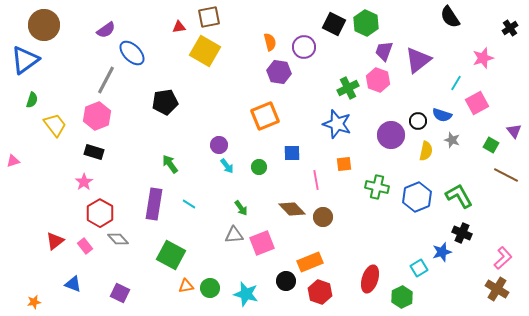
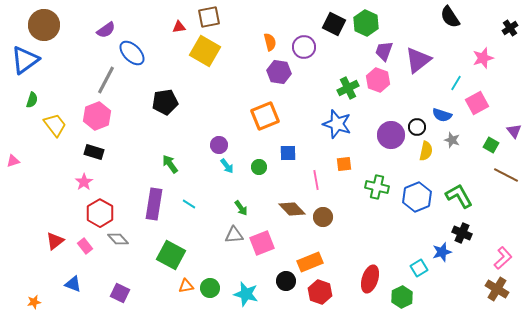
black circle at (418, 121): moved 1 px left, 6 px down
blue square at (292, 153): moved 4 px left
